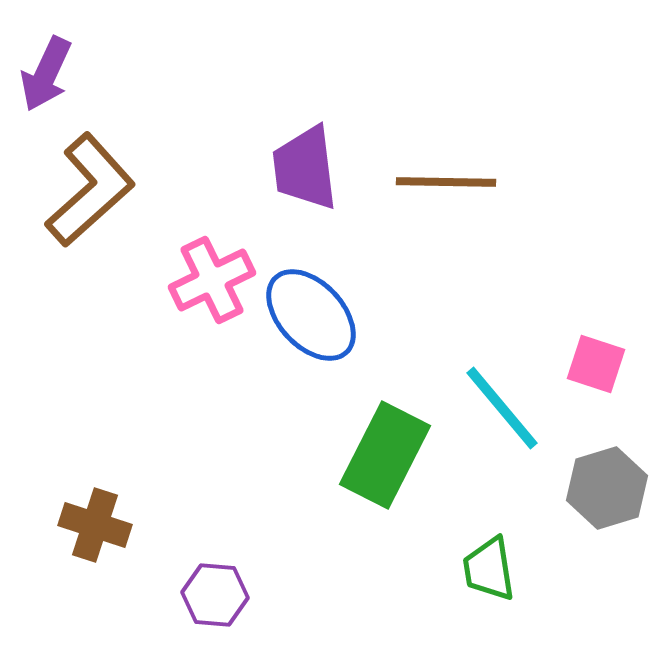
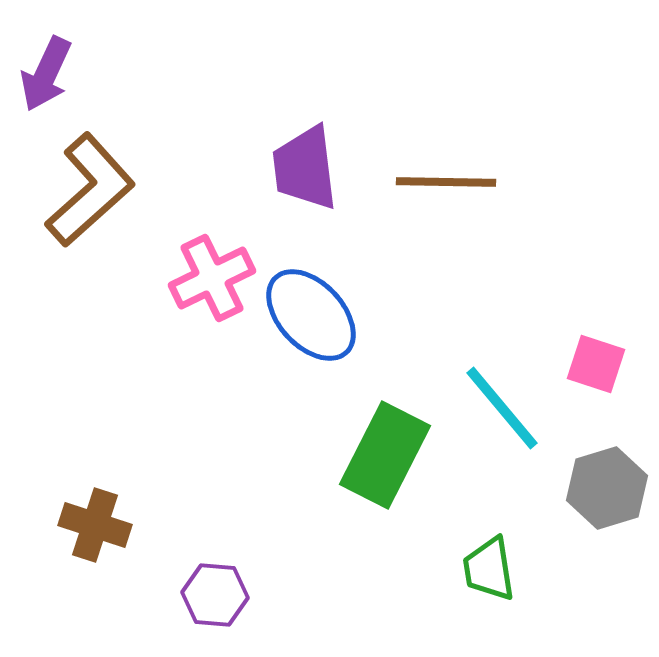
pink cross: moved 2 px up
